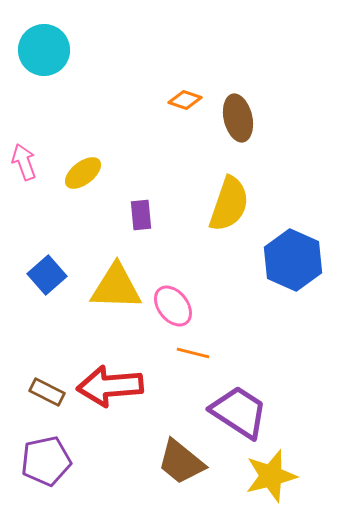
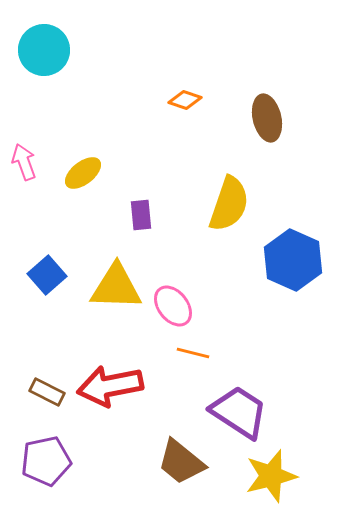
brown ellipse: moved 29 px right
red arrow: rotated 6 degrees counterclockwise
